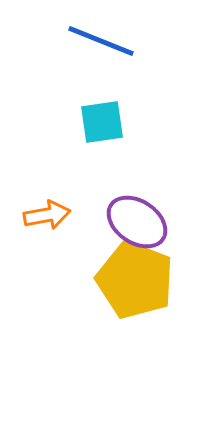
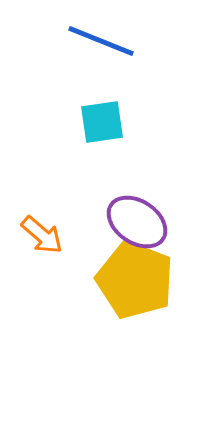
orange arrow: moved 5 px left, 20 px down; rotated 51 degrees clockwise
